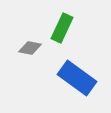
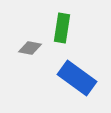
green rectangle: rotated 16 degrees counterclockwise
